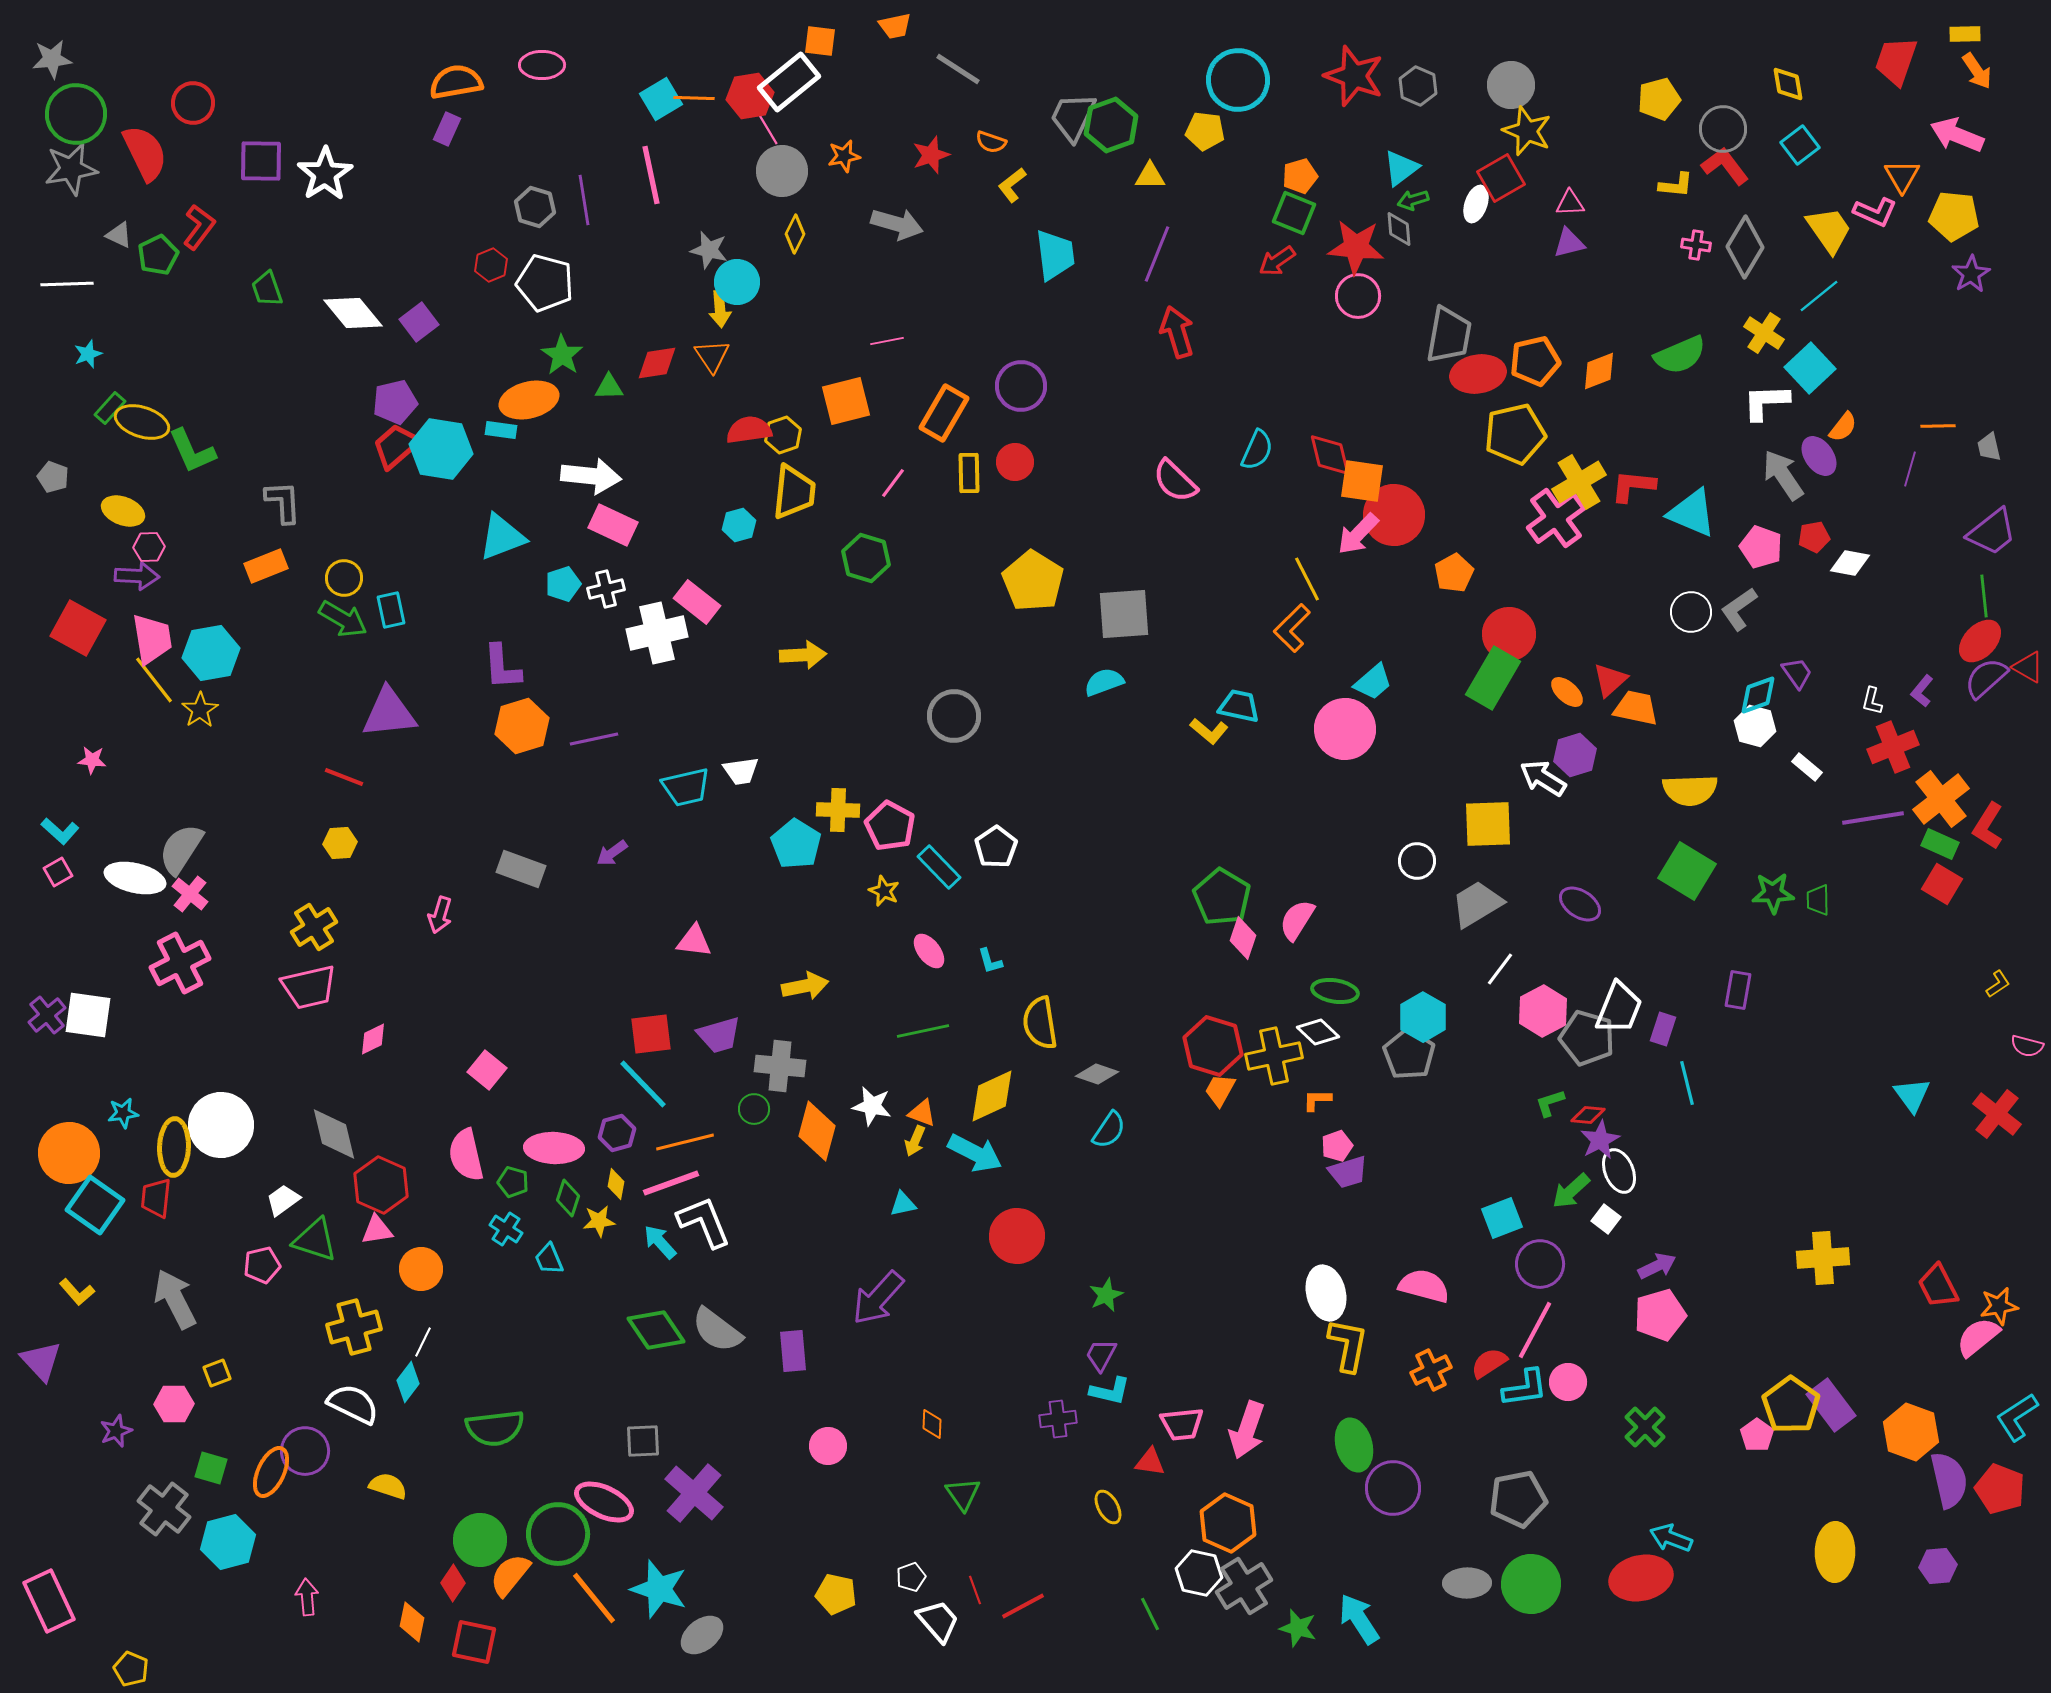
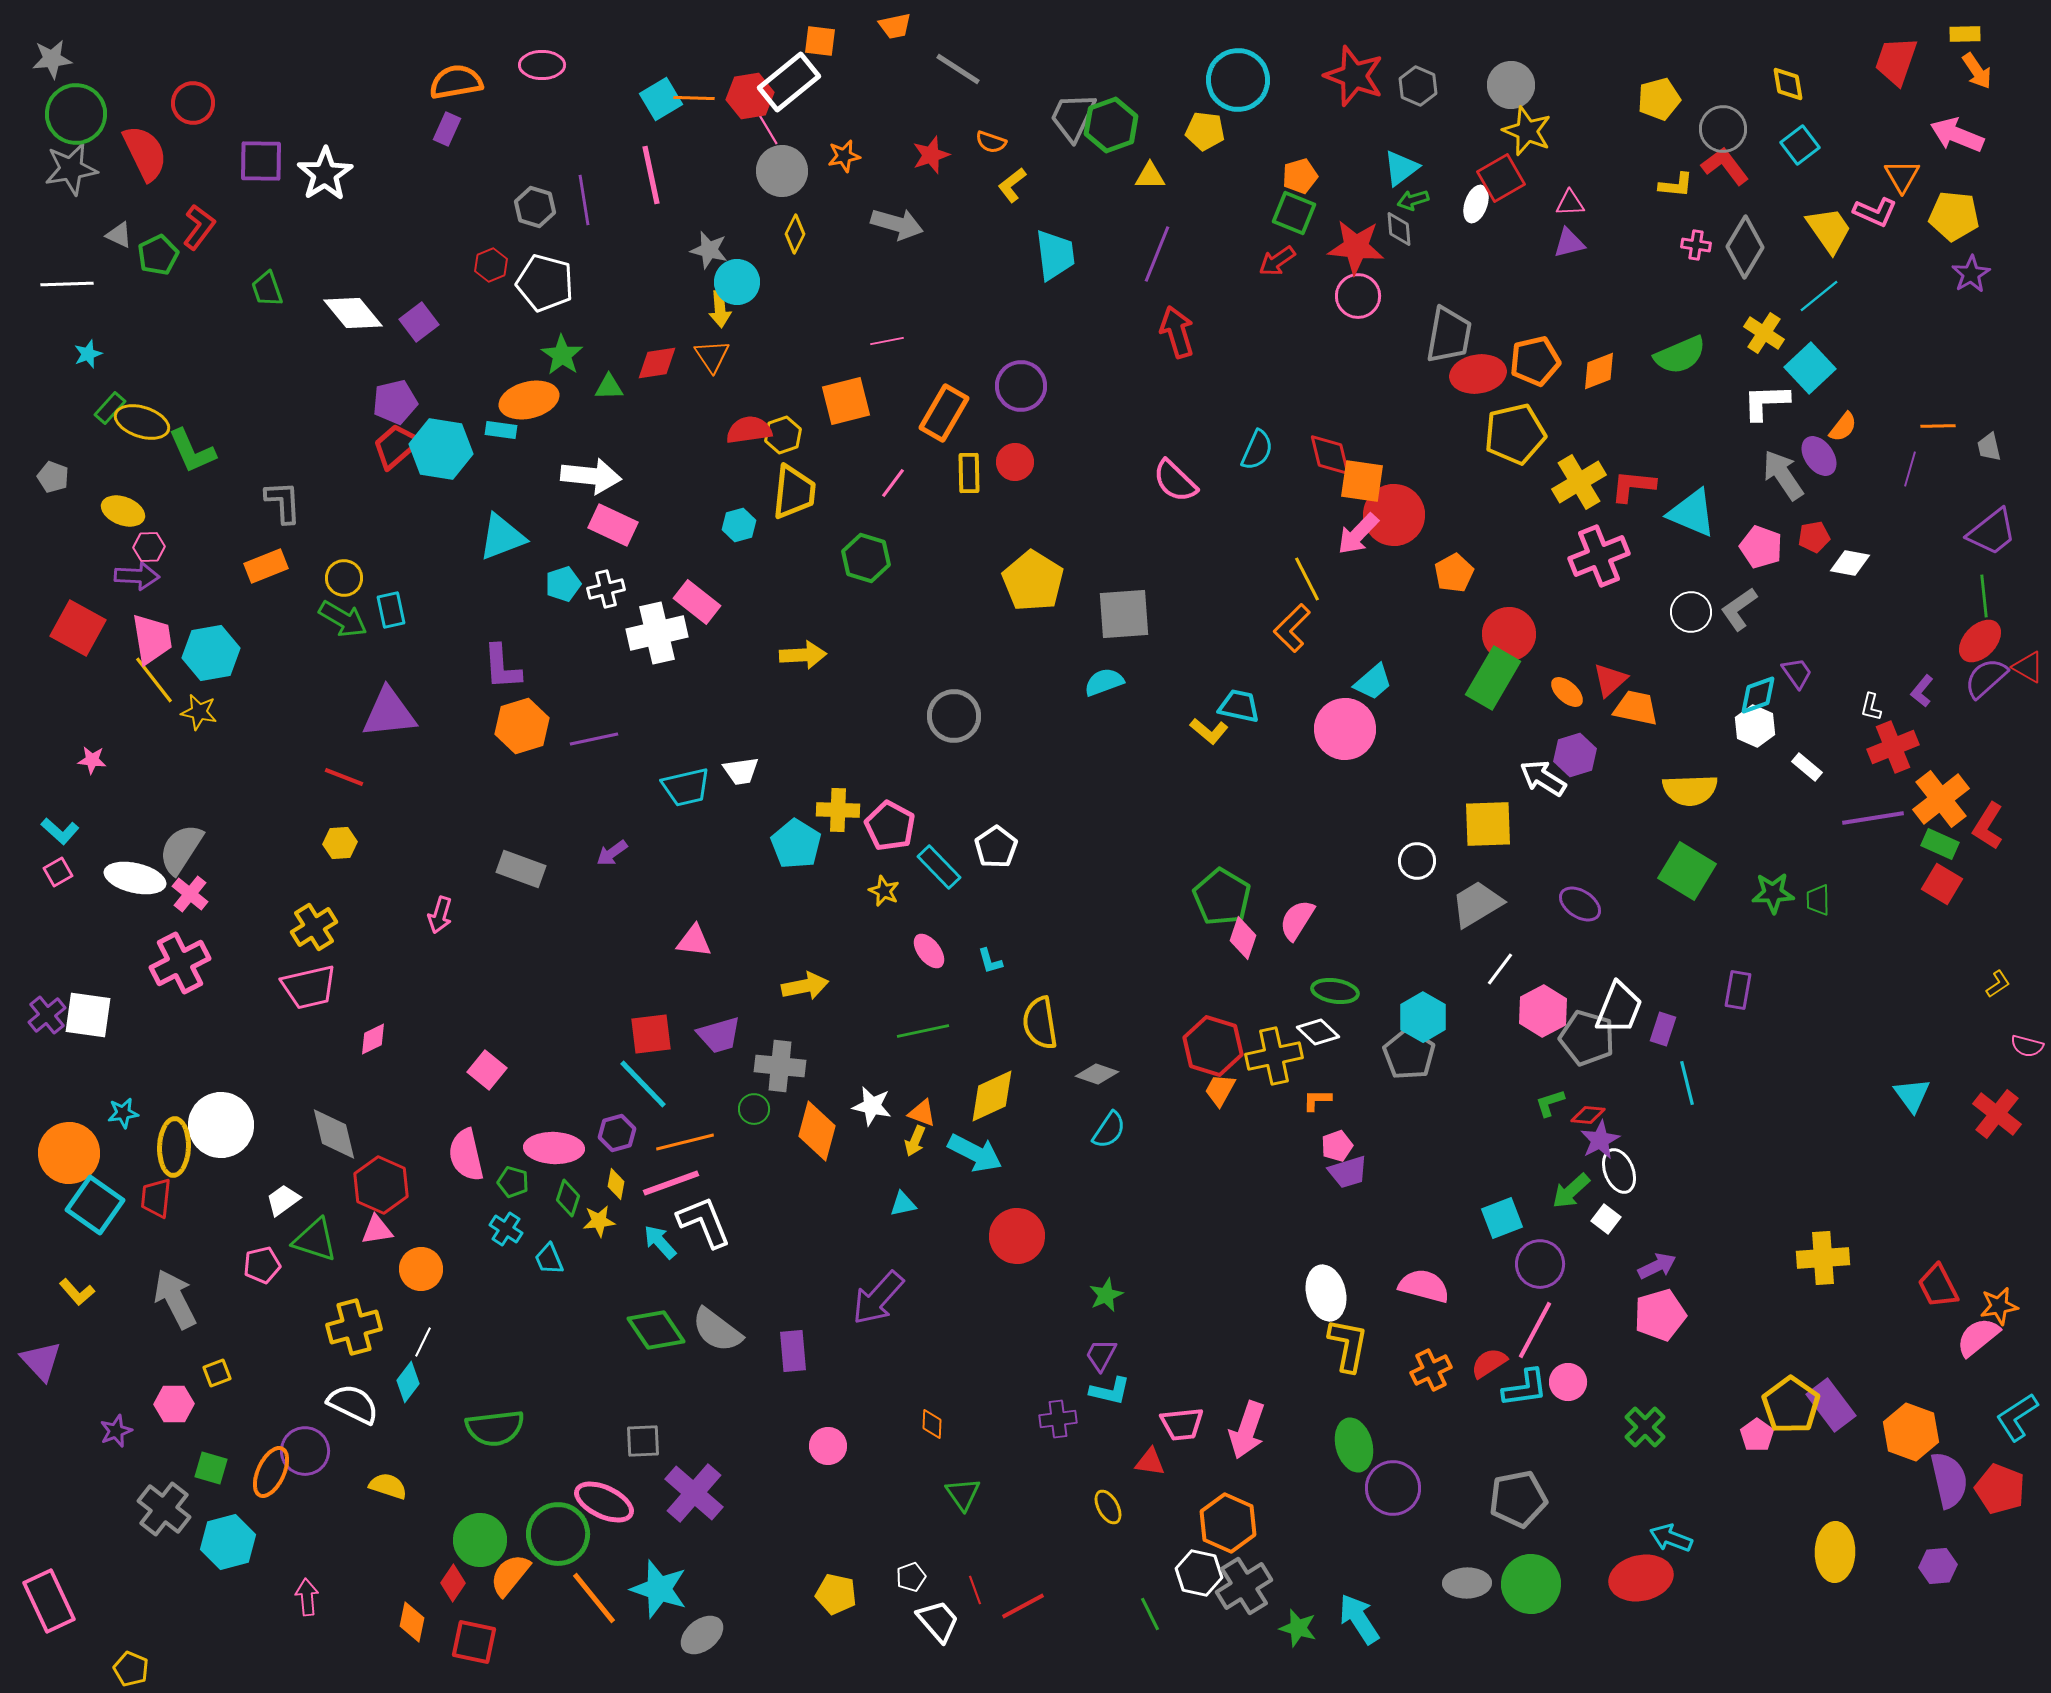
pink cross at (1556, 518): moved 43 px right, 38 px down; rotated 14 degrees clockwise
white L-shape at (1872, 701): moved 1 px left, 6 px down
yellow star at (200, 710): moved 1 px left, 2 px down; rotated 27 degrees counterclockwise
white hexagon at (1755, 726): rotated 9 degrees clockwise
